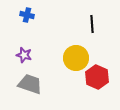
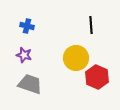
blue cross: moved 11 px down
black line: moved 1 px left, 1 px down
